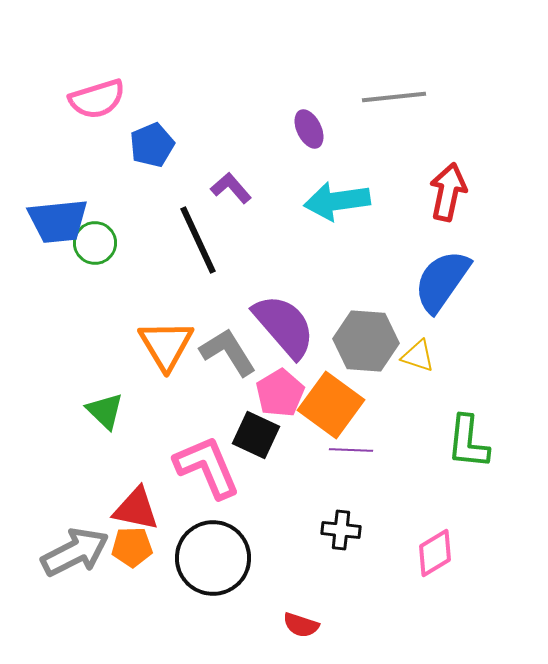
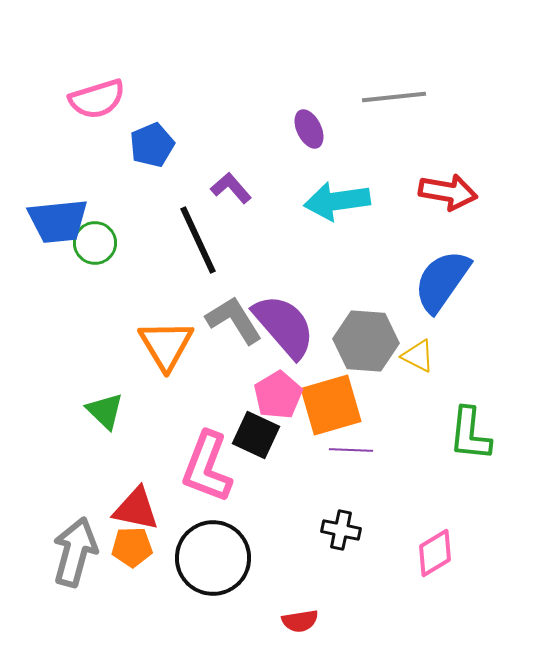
red arrow: rotated 88 degrees clockwise
gray L-shape: moved 6 px right, 32 px up
yellow triangle: rotated 9 degrees clockwise
pink pentagon: moved 2 px left, 2 px down
orange square: rotated 38 degrees clockwise
green L-shape: moved 2 px right, 8 px up
pink L-shape: rotated 136 degrees counterclockwise
black cross: rotated 6 degrees clockwise
gray arrow: rotated 48 degrees counterclockwise
red semicircle: moved 1 px left, 4 px up; rotated 27 degrees counterclockwise
